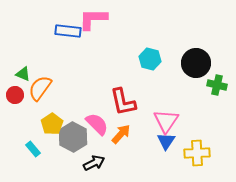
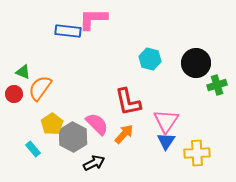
green triangle: moved 2 px up
green cross: rotated 30 degrees counterclockwise
red circle: moved 1 px left, 1 px up
red L-shape: moved 5 px right
orange arrow: moved 3 px right
